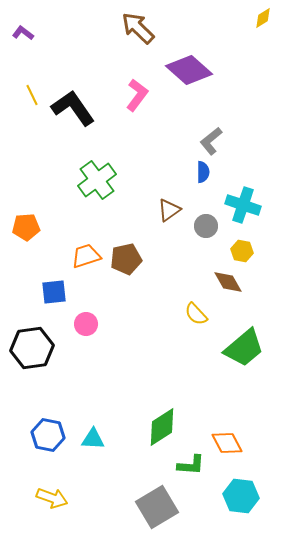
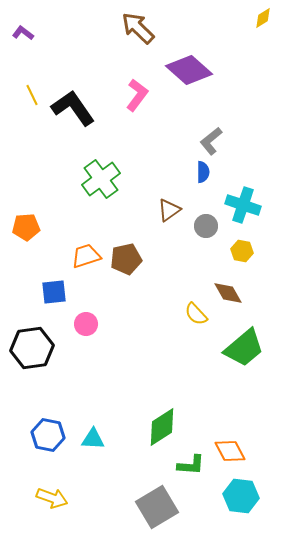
green cross: moved 4 px right, 1 px up
brown diamond: moved 11 px down
orange diamond: moved 3 px right, 8 px down
